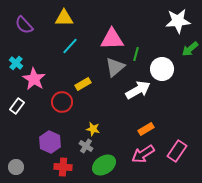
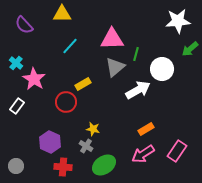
yellow triangle: moved 2 px left, 4 px up
red circle: moved 4 px right
gray circle: moved 1 px up
